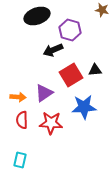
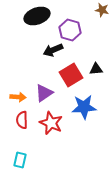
black triangle: moved 1 px right, 1 px up
red star: rotated 20 degrees clockwise
